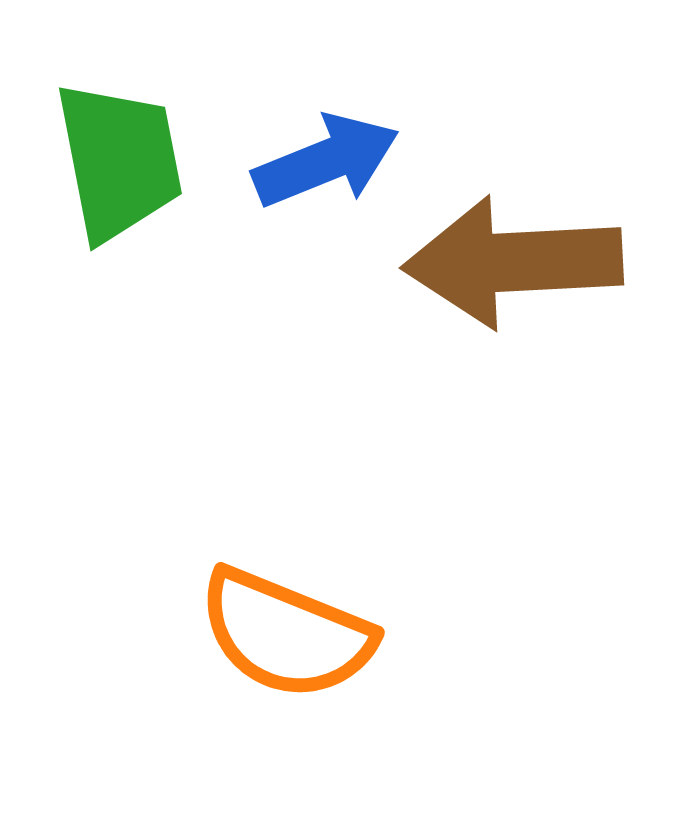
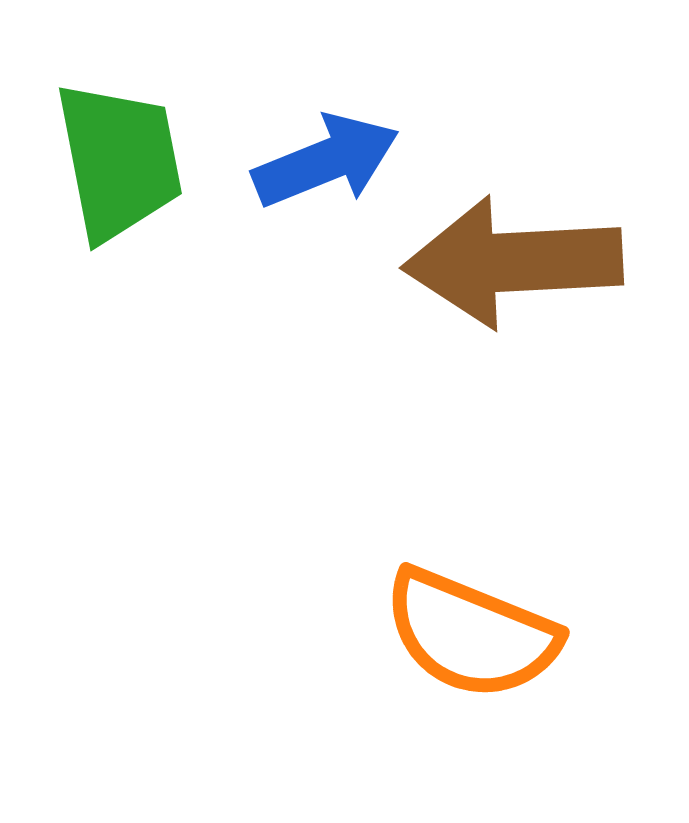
orange semicircle: moved 185 px right
